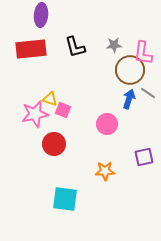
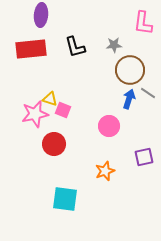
pink L-shape: moved 30 px up
pink circle: moved 2 px right, 2 px down
orange star: rotated 18 degrees counterclockwise
